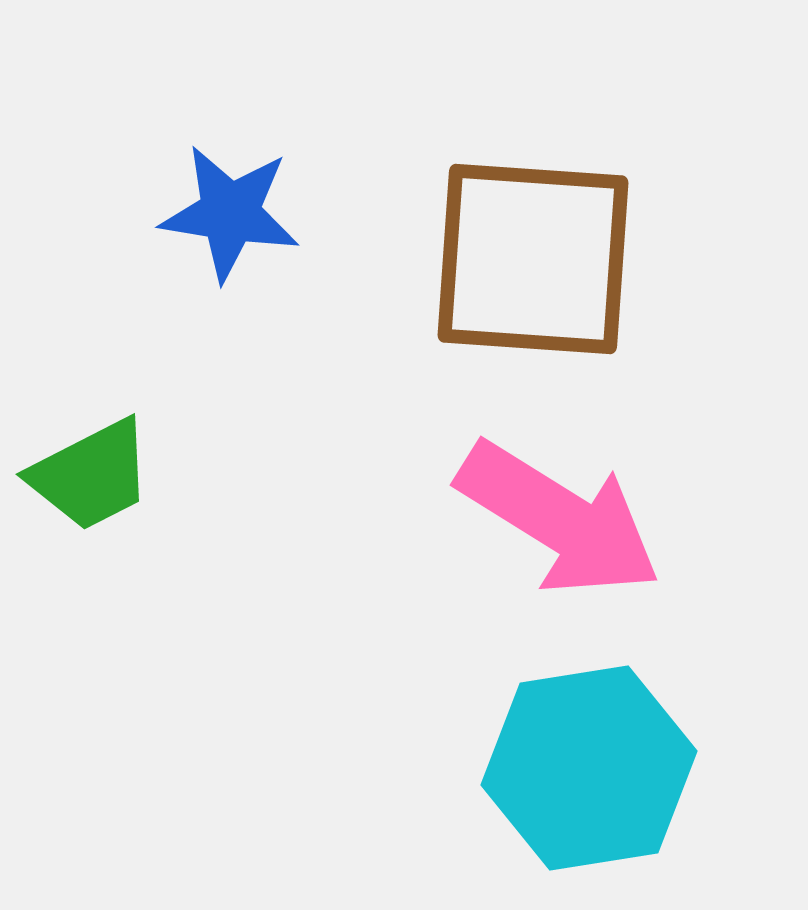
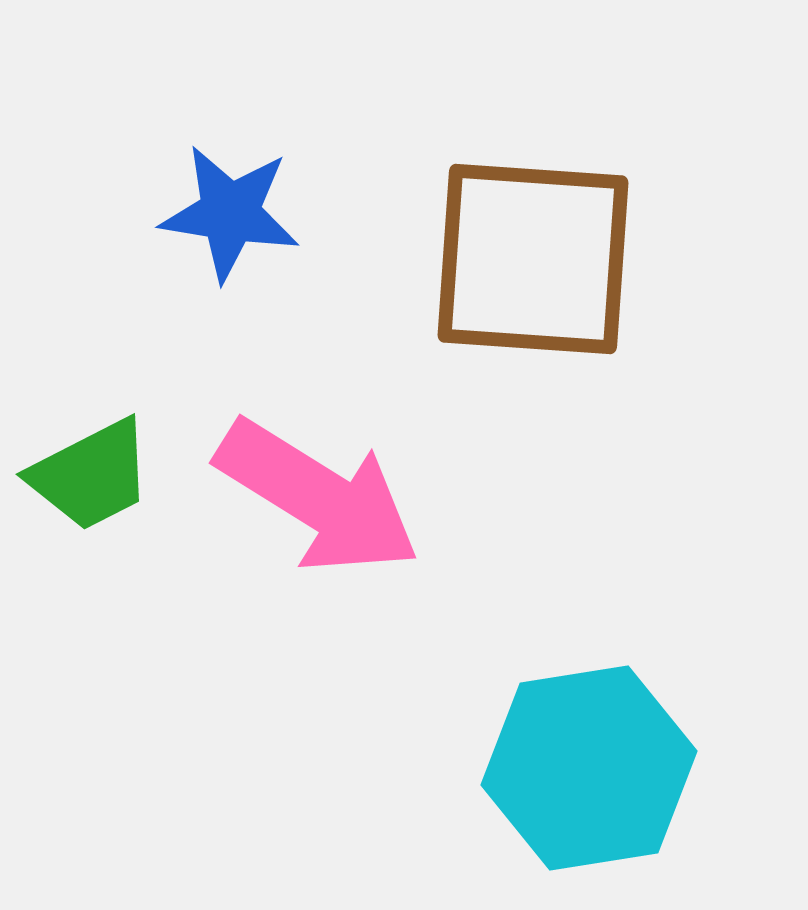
pink arrow: moved 241 px left, 22 px up
